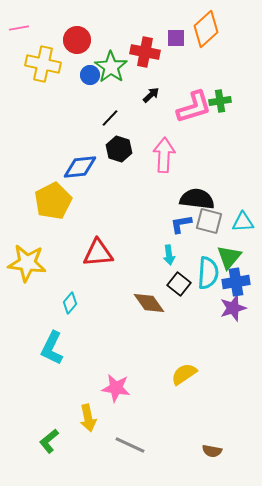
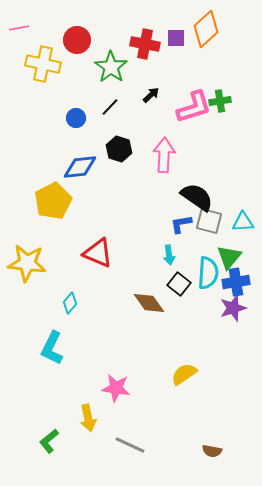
red cross: moved 8 px up
blue circle: moved 14 px left, 43 px down
black line: moved 11 px up
black semicircle: moved 2 px up; rotated 28 degrees clockwise
red triangle: rotated 28 degrees clockwise
